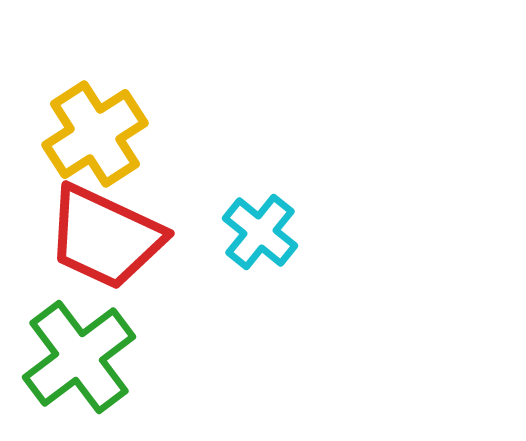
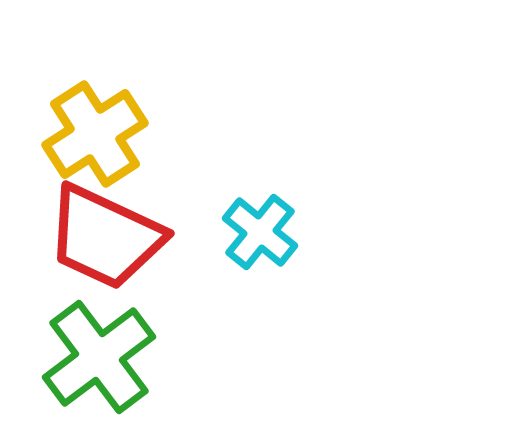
green cross: moved 20 px right
